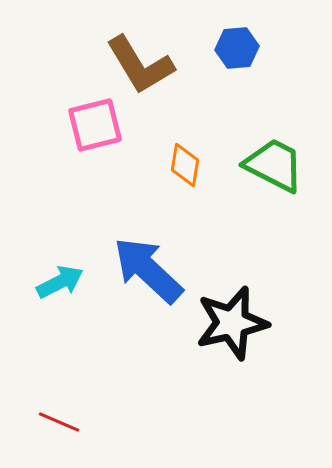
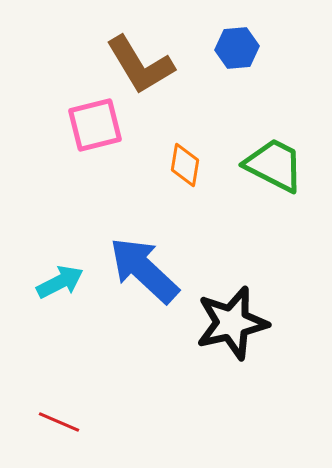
blue arrow: moved 4 px left
